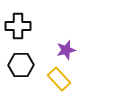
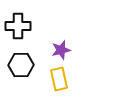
purple star: moved 5 px left
yellow rectangle: rotated 30 degrees clockwise
